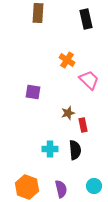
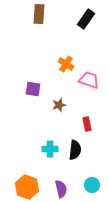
brown rectangle: moved 1 px right, 1 px down
black rectangle: rotated 48 degrees clockwise
orange cross: moved 1 px left, 4 px down
pink trapezoid: rotated 25 degrees counterclockwise
purple square: moved 3 px up
brown star: moved 9 px left, 8 px up
red rectangle: moved 4 px right, 1 px up
black semicircle: rotated 12 degrees clockwise
cyan circle: moved 2 px left, 1 px up
